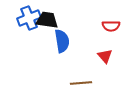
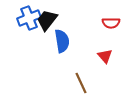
black trapezoid: rotated 60 degrees counterclockwise
red semicircle: moved 3 px up
brown line: rotated 70 degrees clockwise
